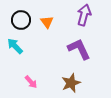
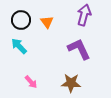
cyan arrow: moved 4 px right
brown star: rotated 24 degrees clockwise
